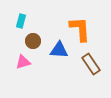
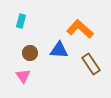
orange L-shape: rotated 44 degrees counterclockwise
brown circle: moved 3 px left, 12 px down
pink triangle: moved 14 px down; rotated 49 degrees counterclockwise
